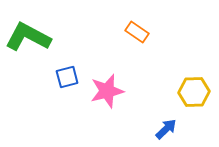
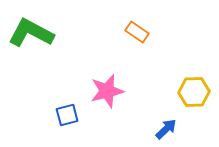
green L-shape: moved 3 px right, 4 px up
blue square: moved 38 px down
